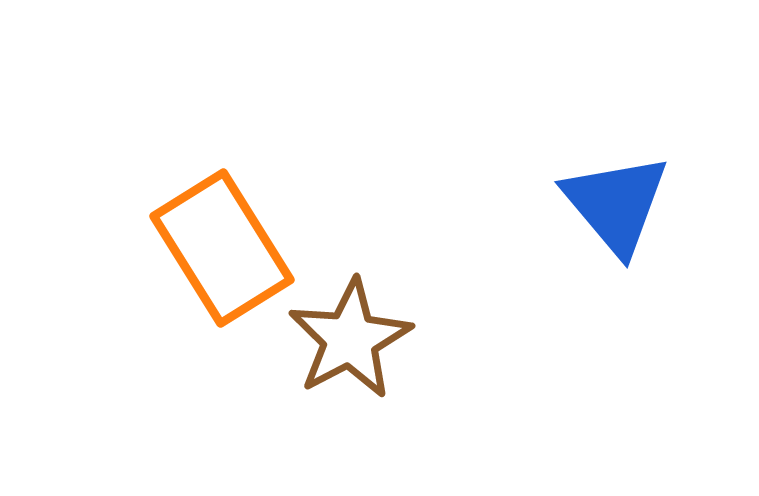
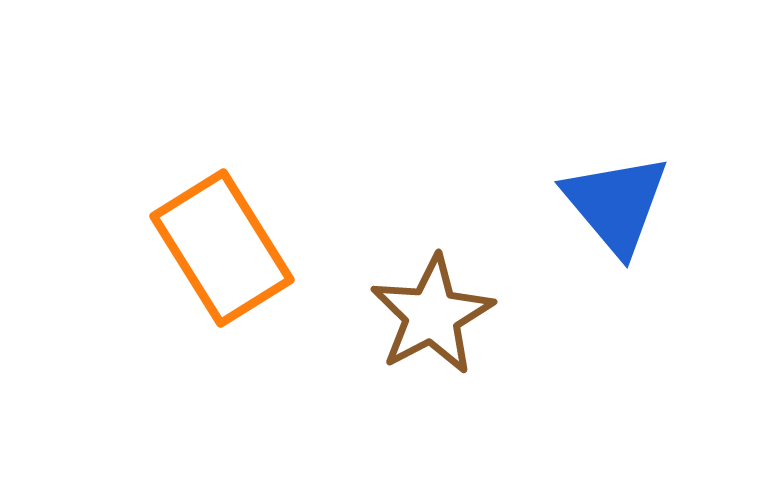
brown star: moved 82 px right, 24 px up
